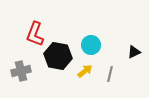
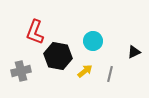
red L-shape: moved 2 px up
cyan circle: moved 2 px right, 4 px up
